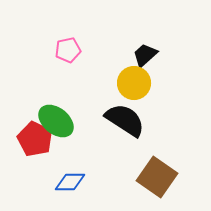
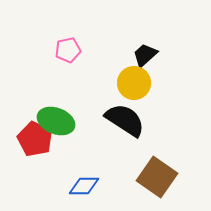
green ellipse: rotated 18 degrees counterclockwise
blue diamond: moved 14 px right, 4 px down
